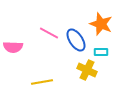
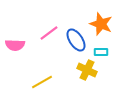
pink line: rotated 66 degrees counterclockwise
pink semicircle: moved 2 px right, 2 px up
yellow line: rotated 20 degrees counterclockwise
